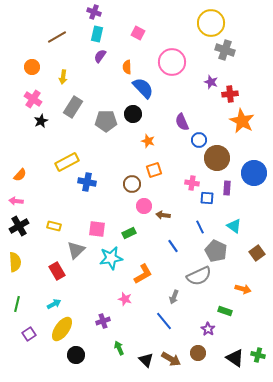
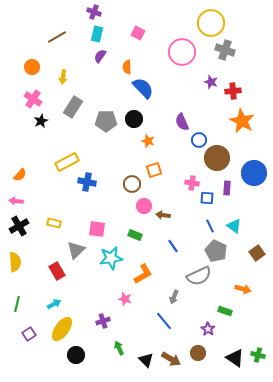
pink circle at (172, 62): moved 10 px right, 10 px up
red cross at (230, 94): moved 3 px right, 3 px up
black circle at (133, 114): moved 1 px right, 5 px down
yellow rectangle at (54, 226): moved 3 px up
blue line at (200, 227): moved 10 px right, 1 px up
green rectangle at (129, 233): moved 6 px right, 2 px down; rotated 48 degrees clockwise
